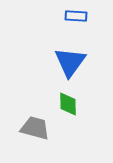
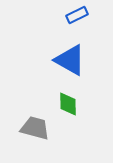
blue rectangle: moved 1 px right, 1 px up; rotated 30 degrees counterclockwise
blue triangle: moved 2 px up; rotated 36 degrees counterclockwise
